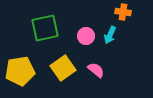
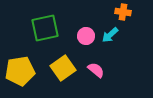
cyan arrow: rotated 24 degrees clockwise
